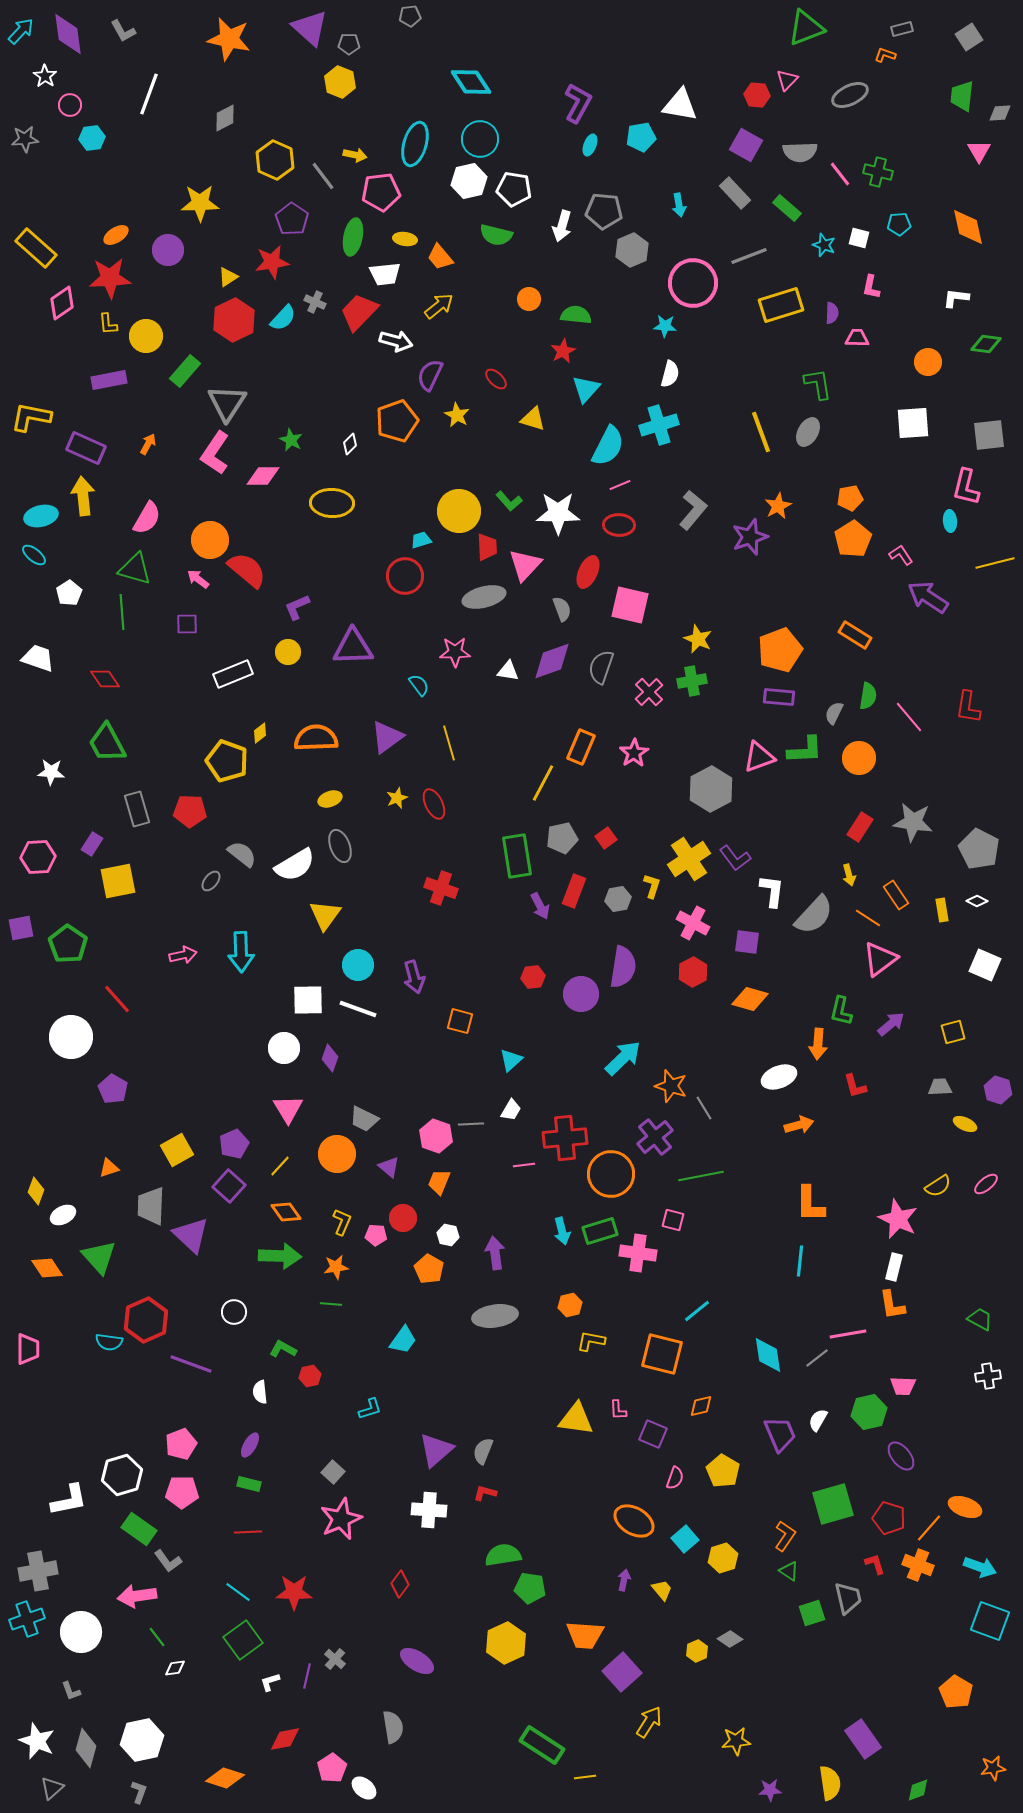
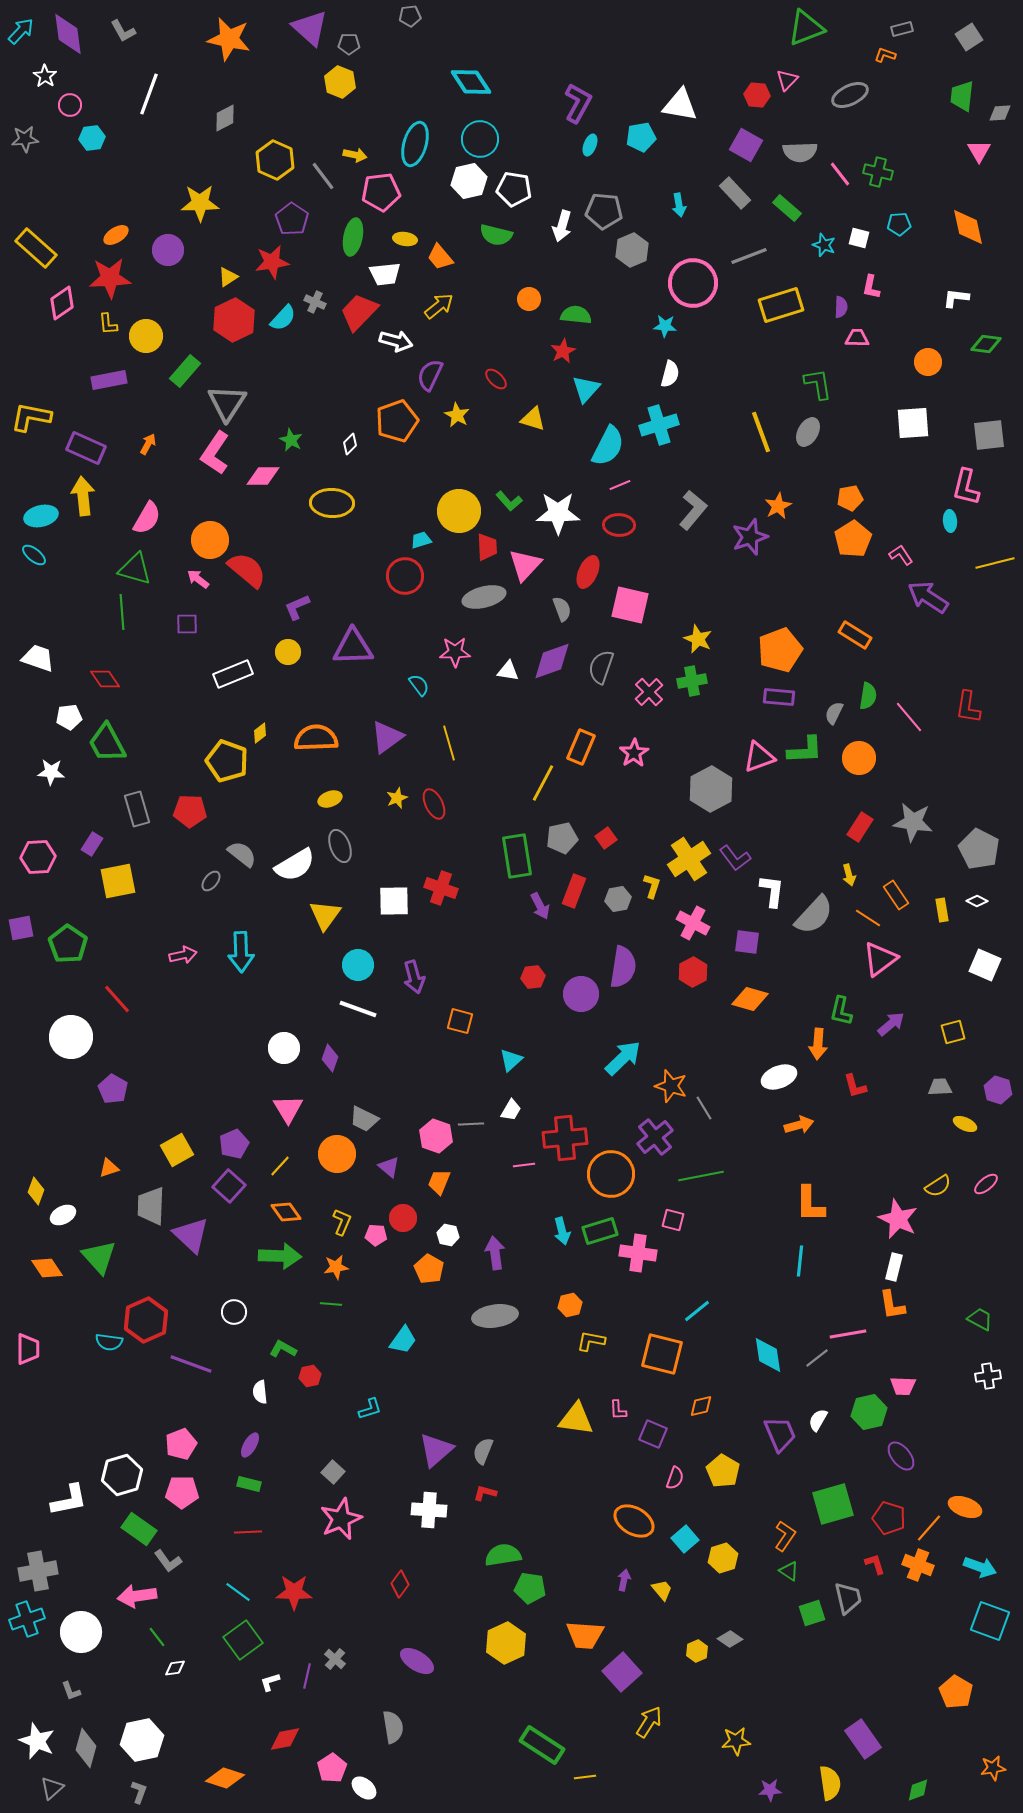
purple semicircle at (832, 313): moved 9 px right, 6 px up
white pentagon at (69, 593): moved 124 px down; rotated 25 degrees clockwise
white square at (308, 1000): moved 86 px right, 99 px up
